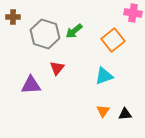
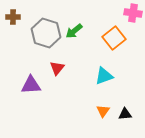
gray hexagon: moved 1 px right, 1 px up
orange square: moved 1 px right, 2 px up
